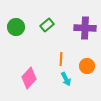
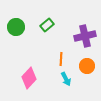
purple cross: moved 8 px down; rotated 15 degrees counterclockwise
